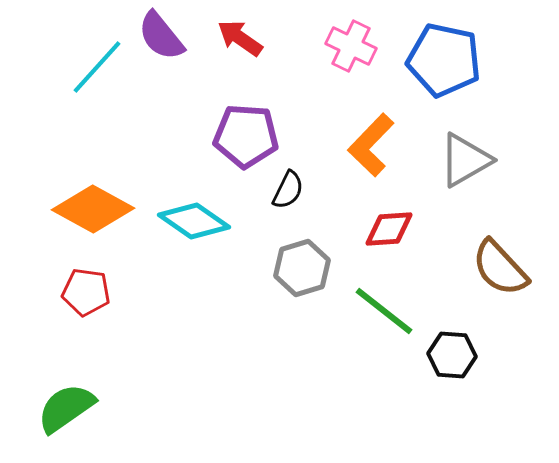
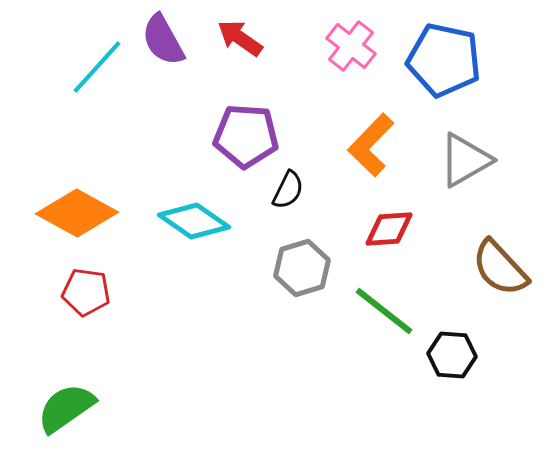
purple semicircle: moved 2 px right, 4 px down; rotated 10 degrees clockwise
pink cross: rotated 12 degrees clockwise
orange diamond: moved 16 px left, 4 px down
